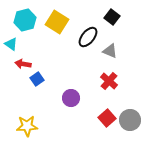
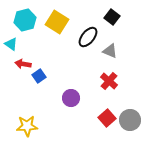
blue square: moved 2 px right, 3 px up
